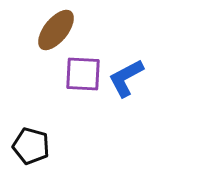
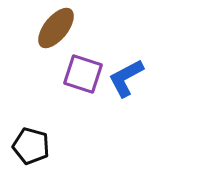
brown ellipse: moved 2 px up
purple square: rotated 15 degrees clockwise
